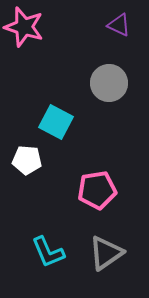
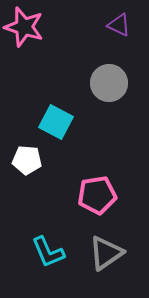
pink pentagon: moved 5 px down
